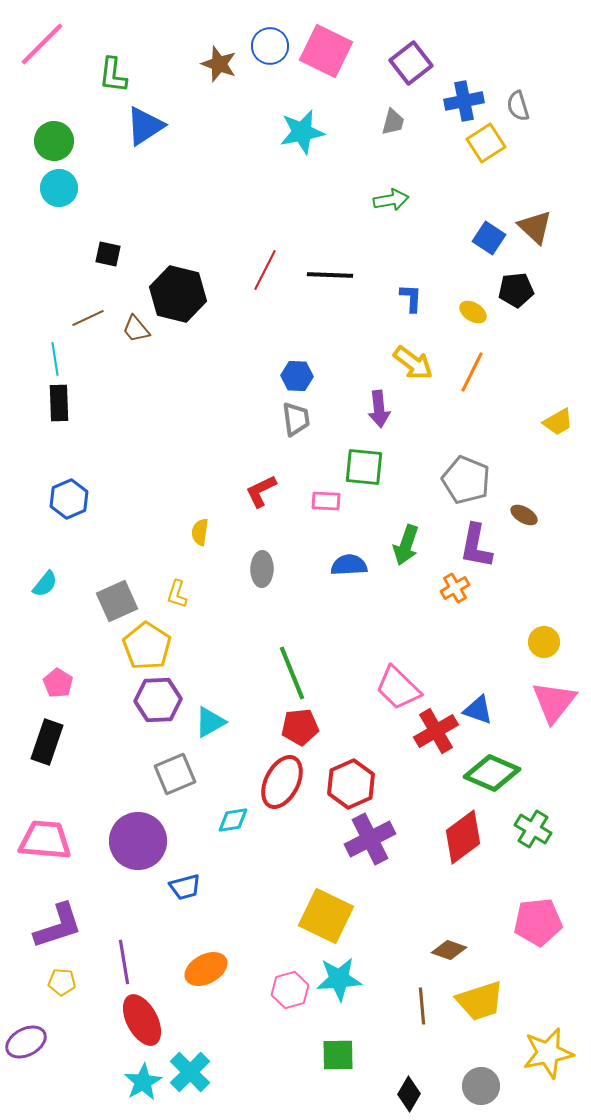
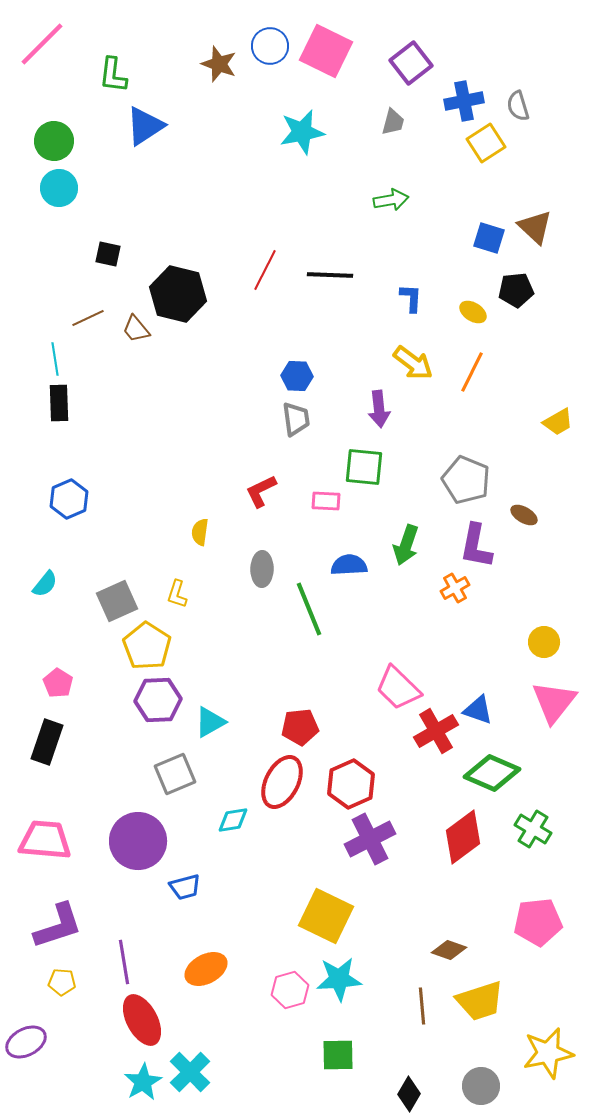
blue square at (489, 238): rotated 16 degrees counterclockwise
green line at (292, 673): moved 17 px right, 64 px up
